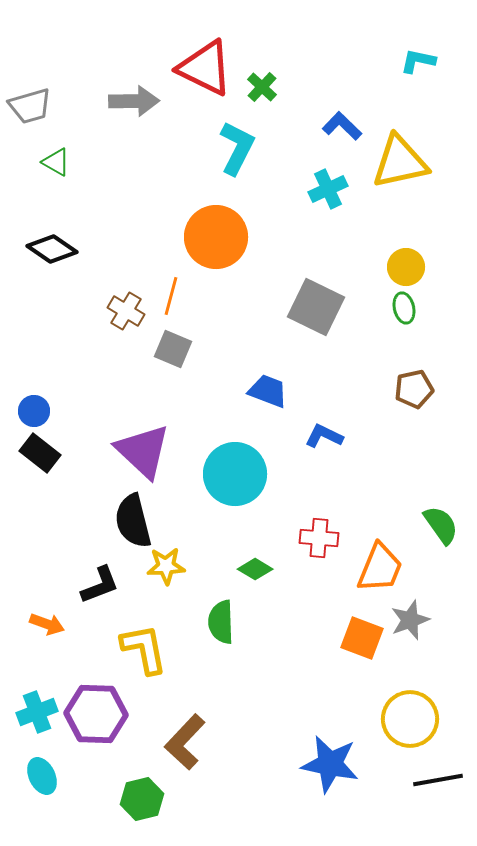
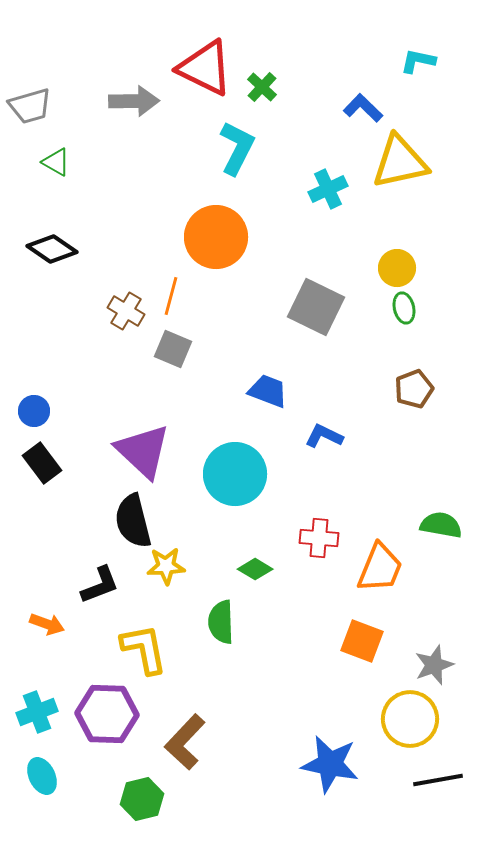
blue L-shape at (342, 126): moved 21 px right, 18 px up
yellow circle at (406, 267): moved 9 px left, 1 px down
brown pentagon at (414, 389): rotated 9 degrees counterclockwise
black rectangle at (40, 453): moved 2 px right, 10 px down; rotated 15 degrees clockwise
green semicircle at (441, 525): rotated 45 degrees counterclockwise
gray star at (410, 620): moved 24 px right, 45 px down
orange square at (362, 638): moved 3 px down
purple hexagon at (96, 714): moved 11 px right
